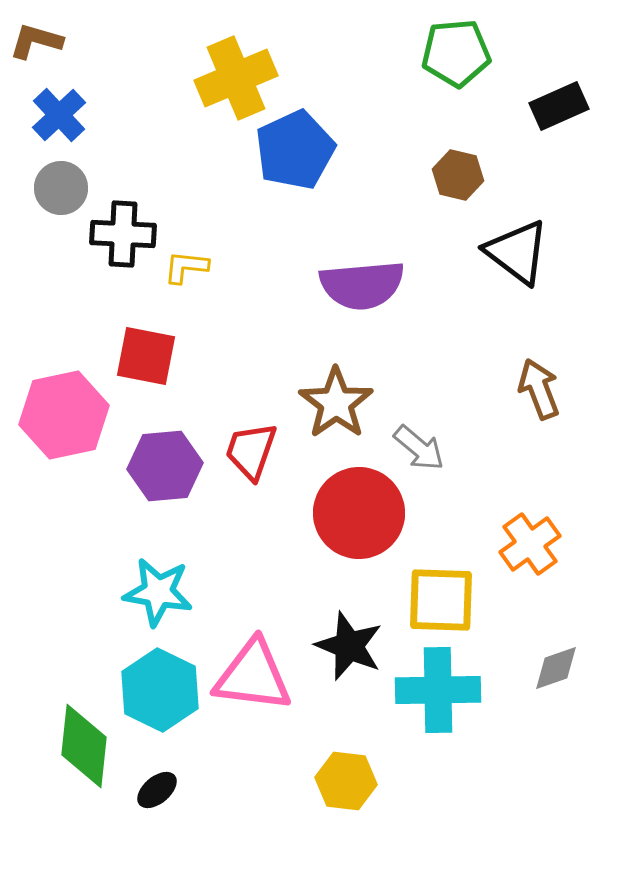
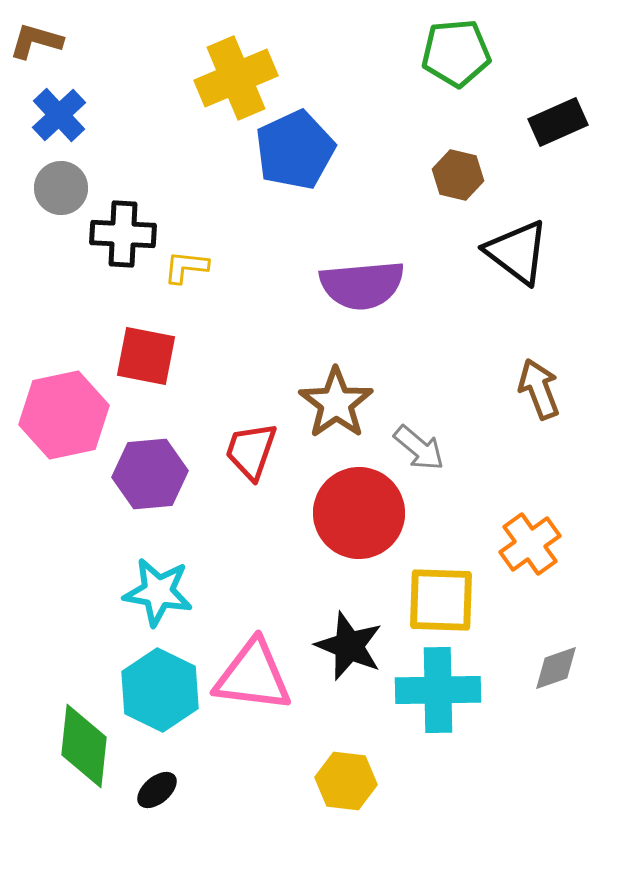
black rectangle: moved 1 px left, 16 px down
purple hexagon: moved 15 px left, 8 px down
